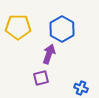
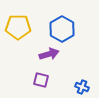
purple arrow: rotated 54 degrees clockwise
purple square: moved 2 px down; rotated 28 degrees clockwise
blue cross: moved 1 px right, 1 px up
